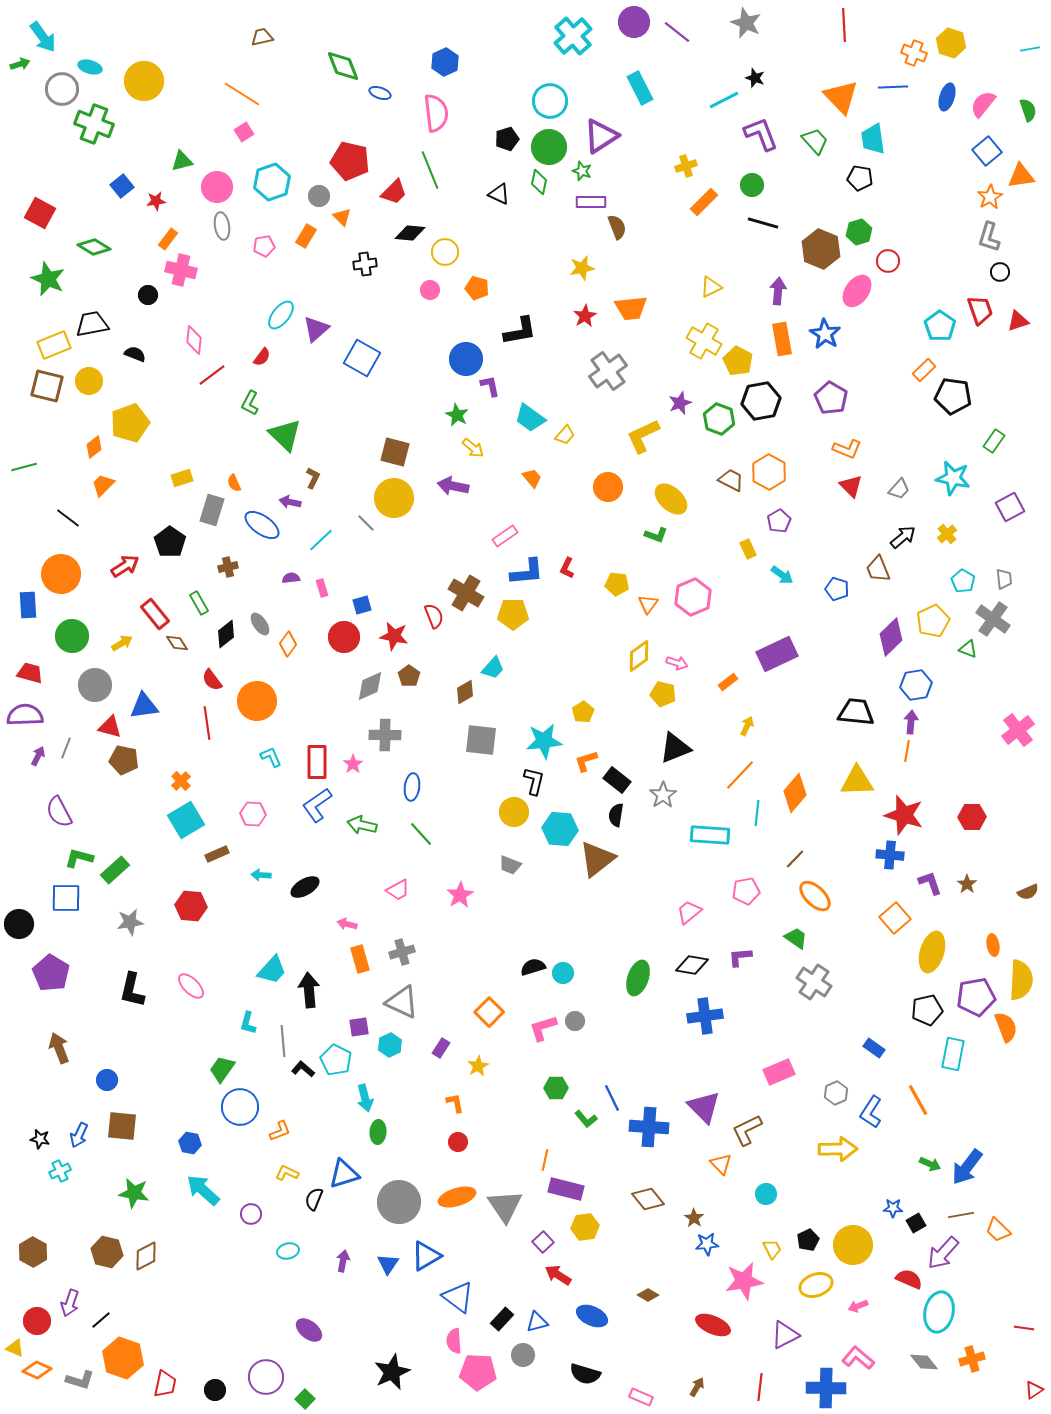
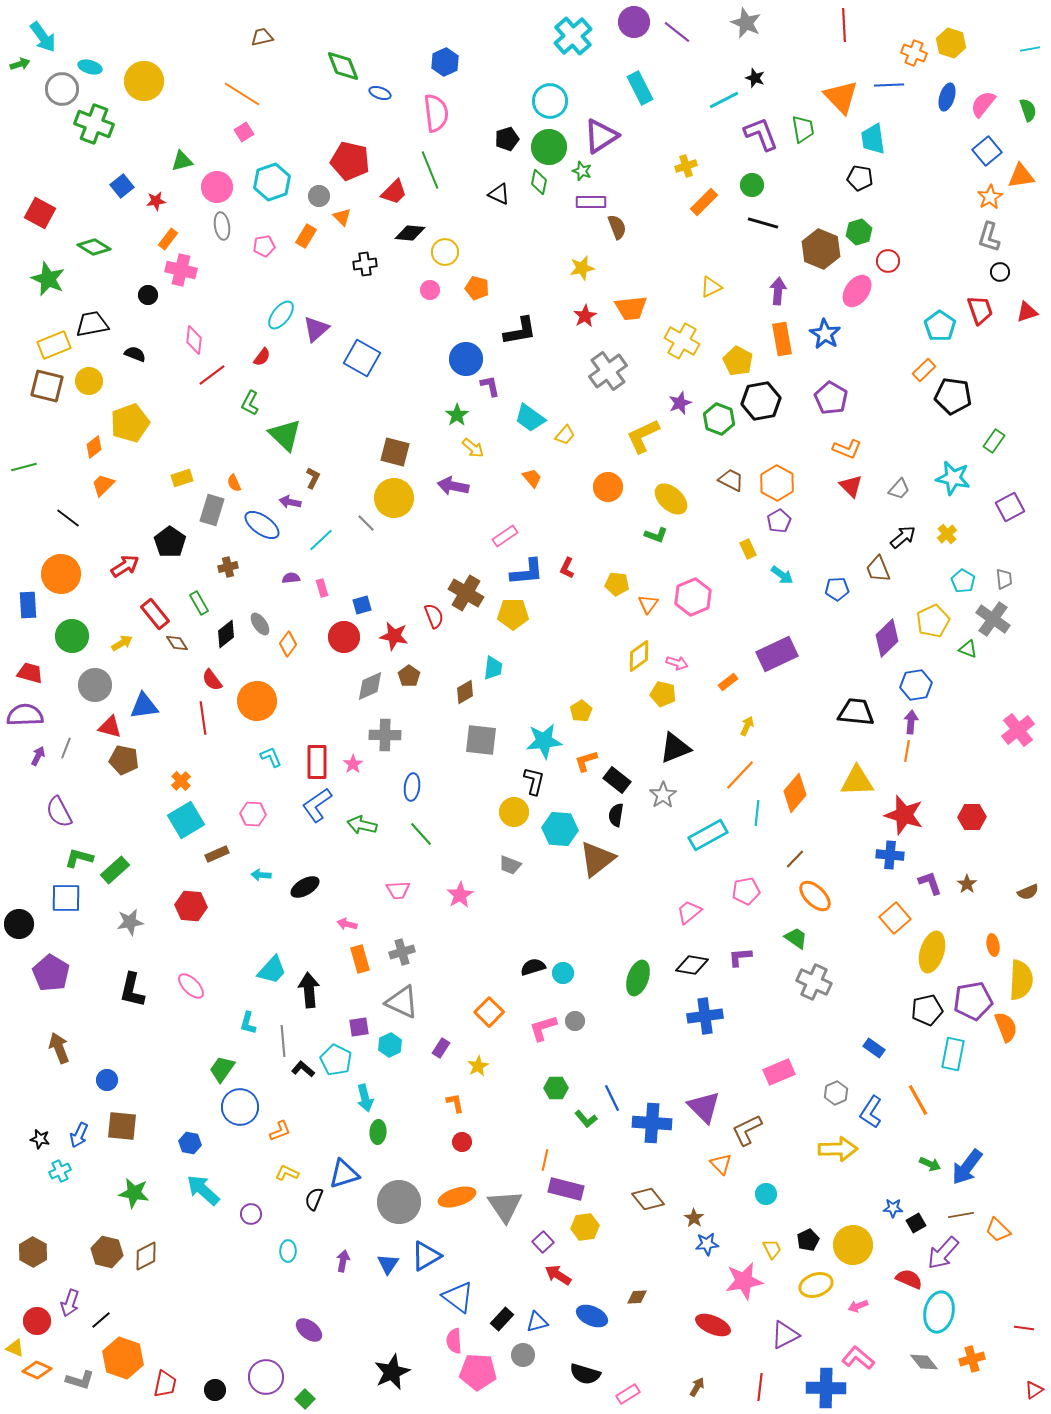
blue line at (893, 87): moved 4 px left, 2 px up
green trapezoid at (815, 141): moved 12 px left, 12 px up; rotated 32 degrees clockwise
red triangle at (1018, 321): moved 9 px right, 9 px up
yellow cross at (704, 341): moved 22 px left
green star at (457, 415): rotated 10 degrees clockwise
orange hexagon at (769, 472): moved 8 px right, 11 px down
blue pentagon at (837, 589): rotated 20 degrees counterclockwise
purple diamond at (891, 637): moved 4 px left, 1 px down
cyan trapezoid at (493, 668): rotated 35 degrees counterclockwise
yellow pentagon at (583, 712): moved 2 px left, 1 px up
red line at (207, 723): moved 4 px left, 5 px up
cyan rectangle at (710, 835): moved 2 px left; rotated 33 degrees counterclockwise
pink trapezoid at (398, 890): rotated 25 degrees clockwise
gray cross at (814, 982): rotated 8 degrees counterclockwise
purple pentagon at (976, 997): moved 3 px left, 4 px down
blue cross at (649, 1127): moved 3 px right, 4 px up
red circle at (458, 1142): moved 4 px right
cyan ellipse at (288, 1251): rotated 75 degrees counterclockwise
brown diamond at (648, 1295): moved 11 px left, 2 px down; rotated 35 degrees counterclockwise
pink rectangle at (641, 1397): moved 13 px left, 3 px up; rotated 55 degrees counterclockwise
